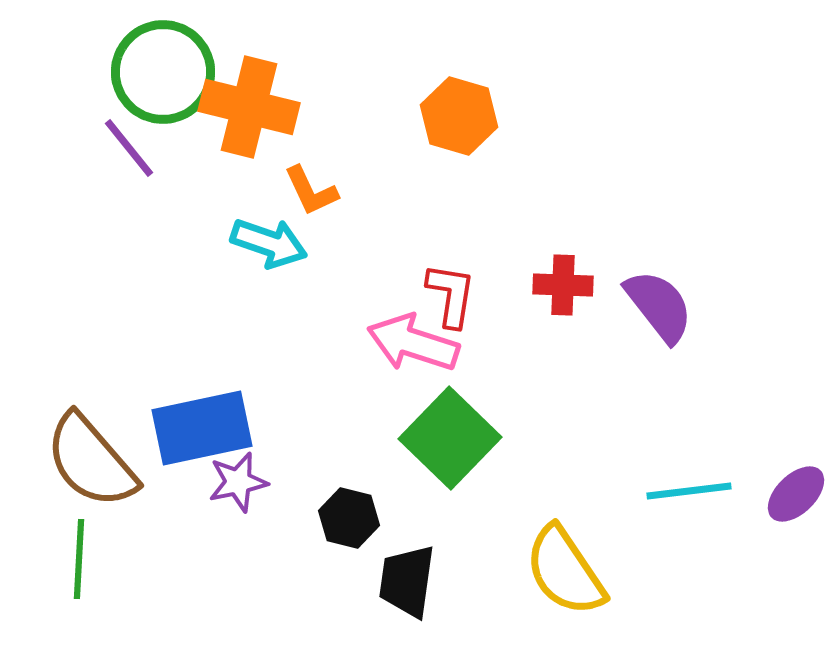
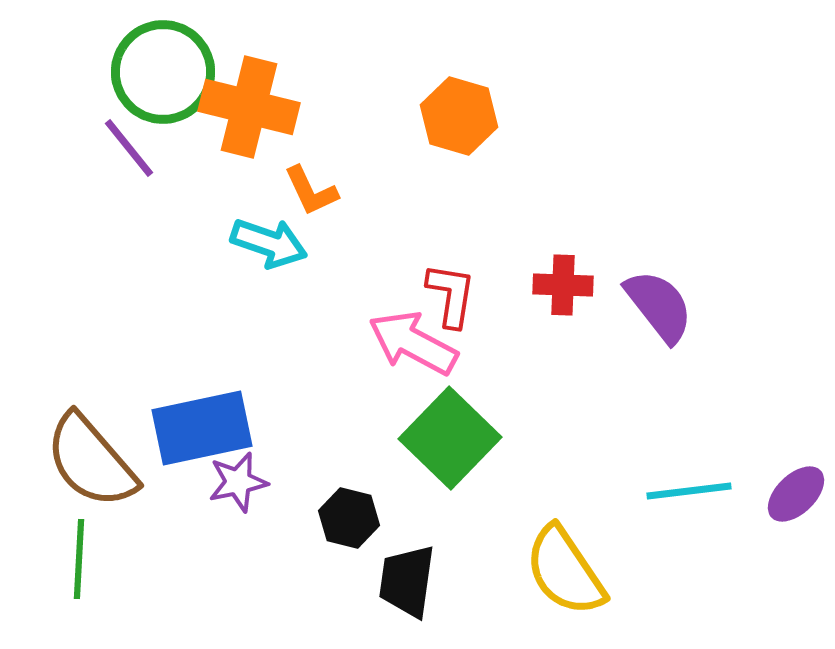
pink arrow: rotated 10 degrees clockwise
